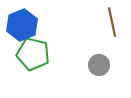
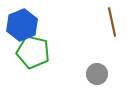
green pentagon: moved 2 px up
gray circle: moved 2 px left, 9 px down
